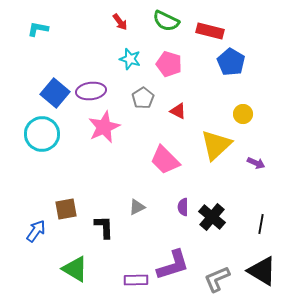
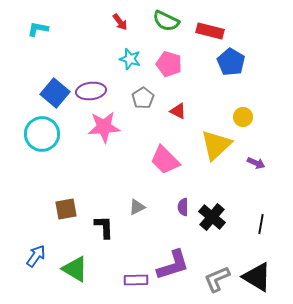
yellow circle: moved 3 px down
pink star: rotated 20 degrees clockwise
blue arrow: moved 25 px down
black triangle: moved 5 px left, 6 px down
